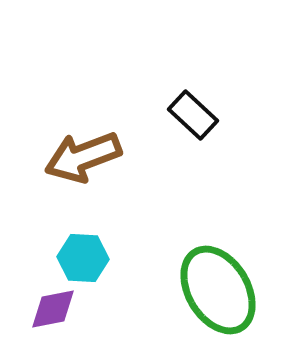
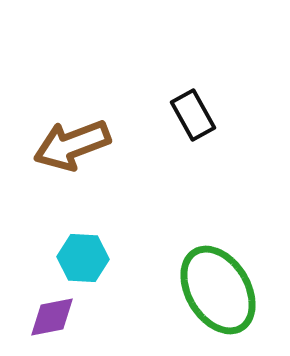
black rectangle: rotated 18 degrees clockwise
brown arrow: moved 11 px left, 12 px up
purple diamond: moved 1 px left, 8 px down
